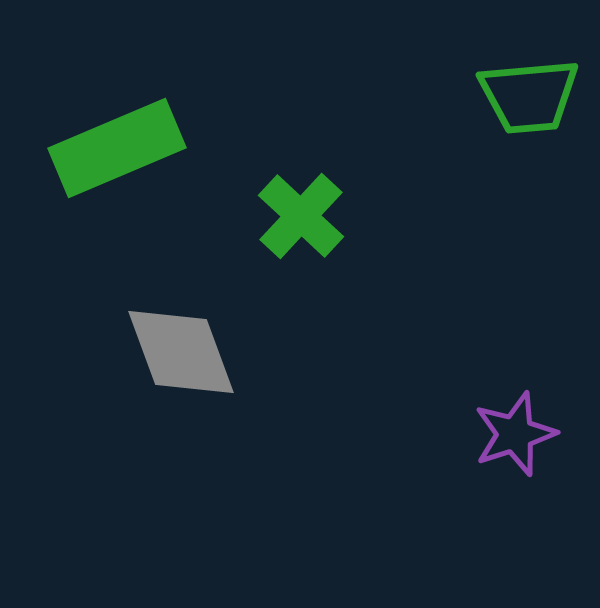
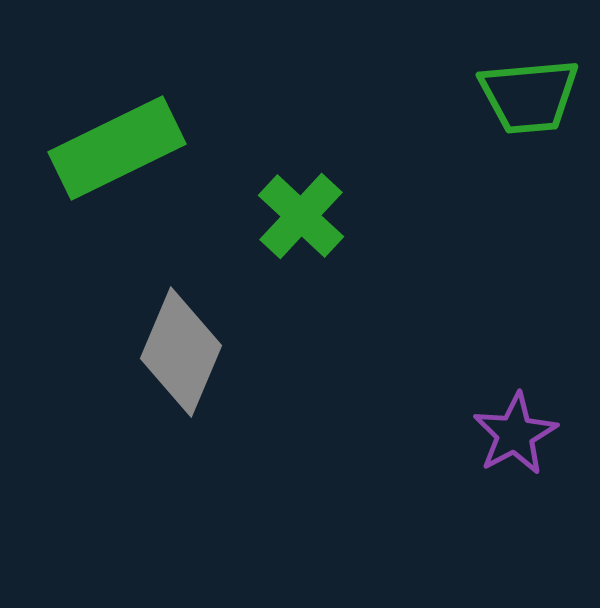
green rectangle: rotated 3 degrees counterclockwise
gray diamond: rotated 43 degrees clockwise
purple star: rotated 10 degrees counterclockwise
